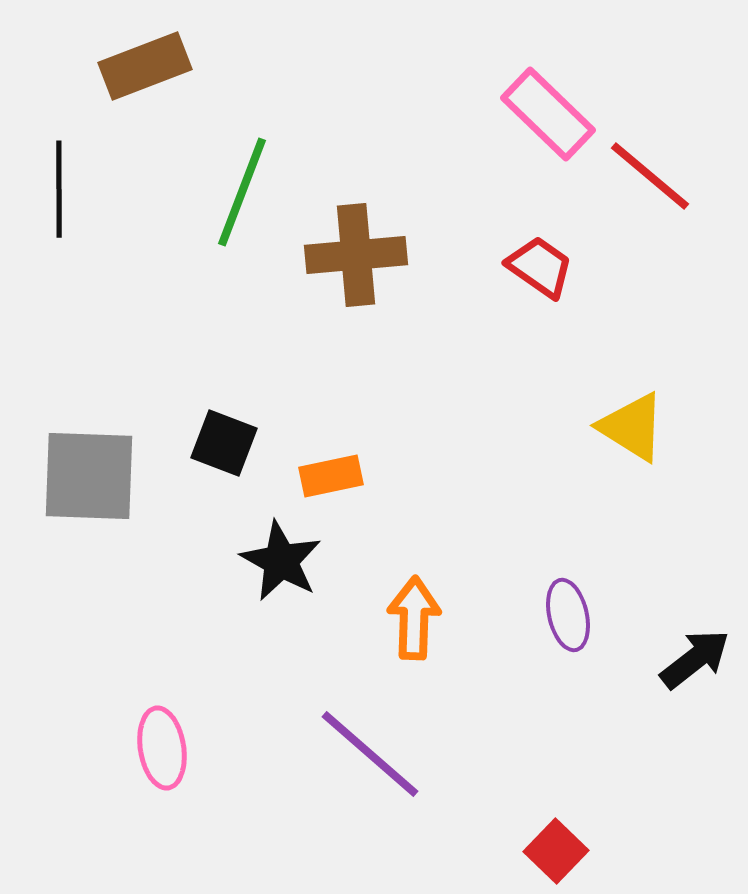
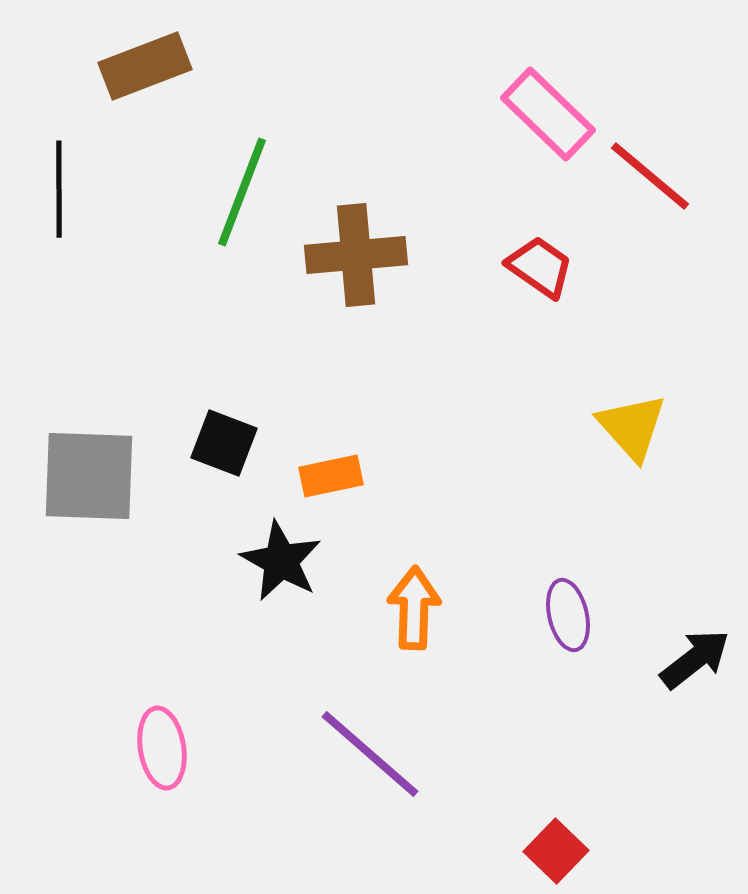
yellow triangle: rotated 16 degrees clockwise
orange arrow: moved 10 px up
